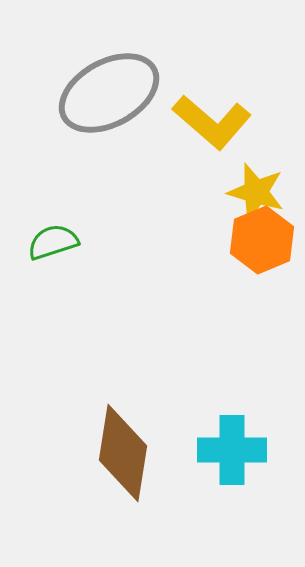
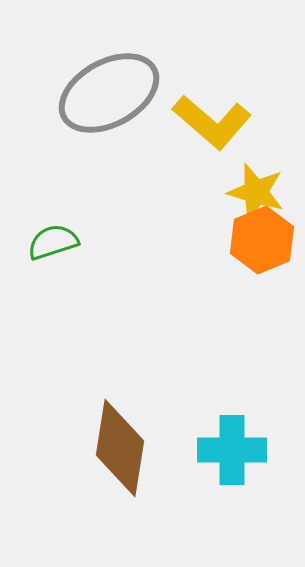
brown diamond: moved 3 px left, 5 px up
